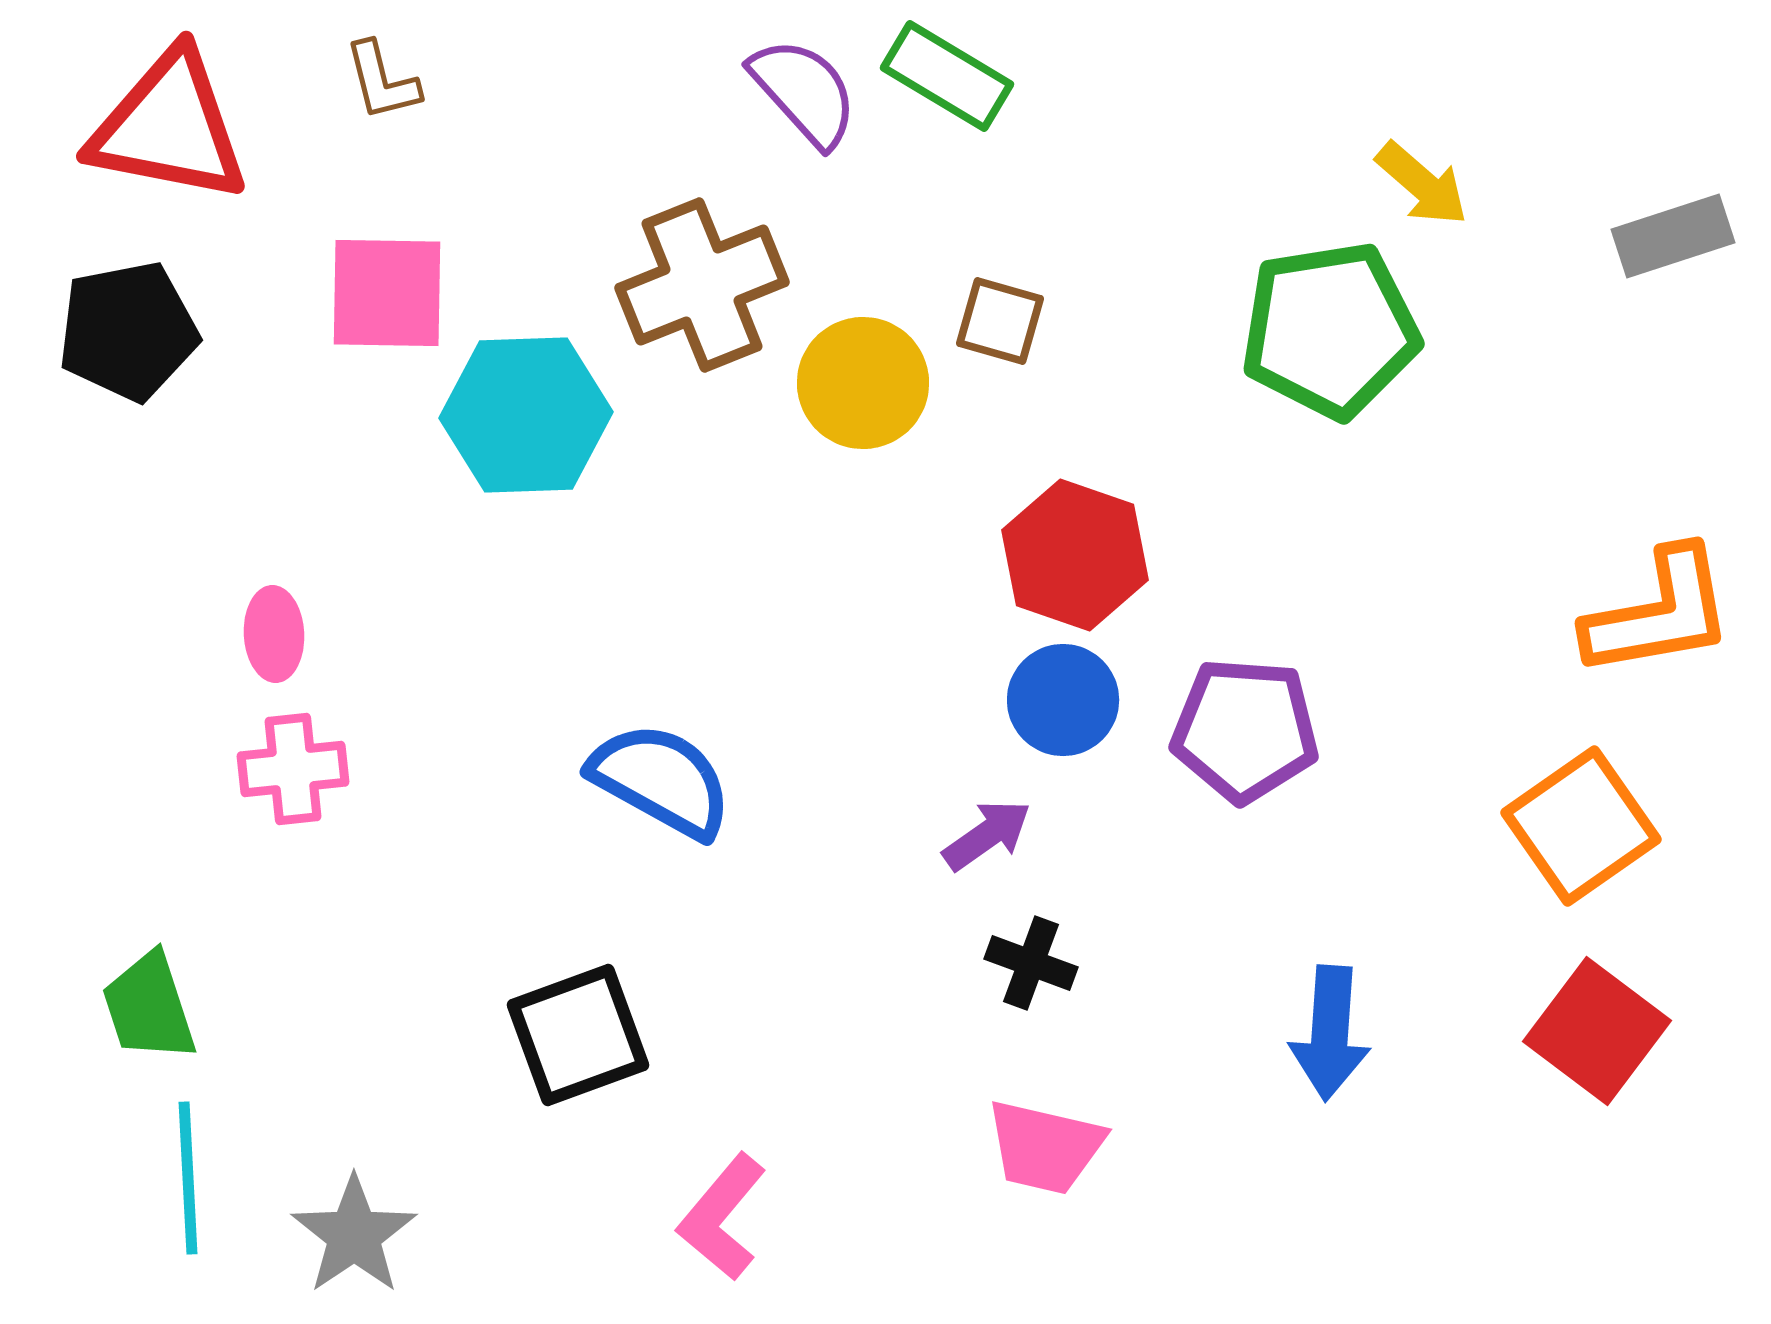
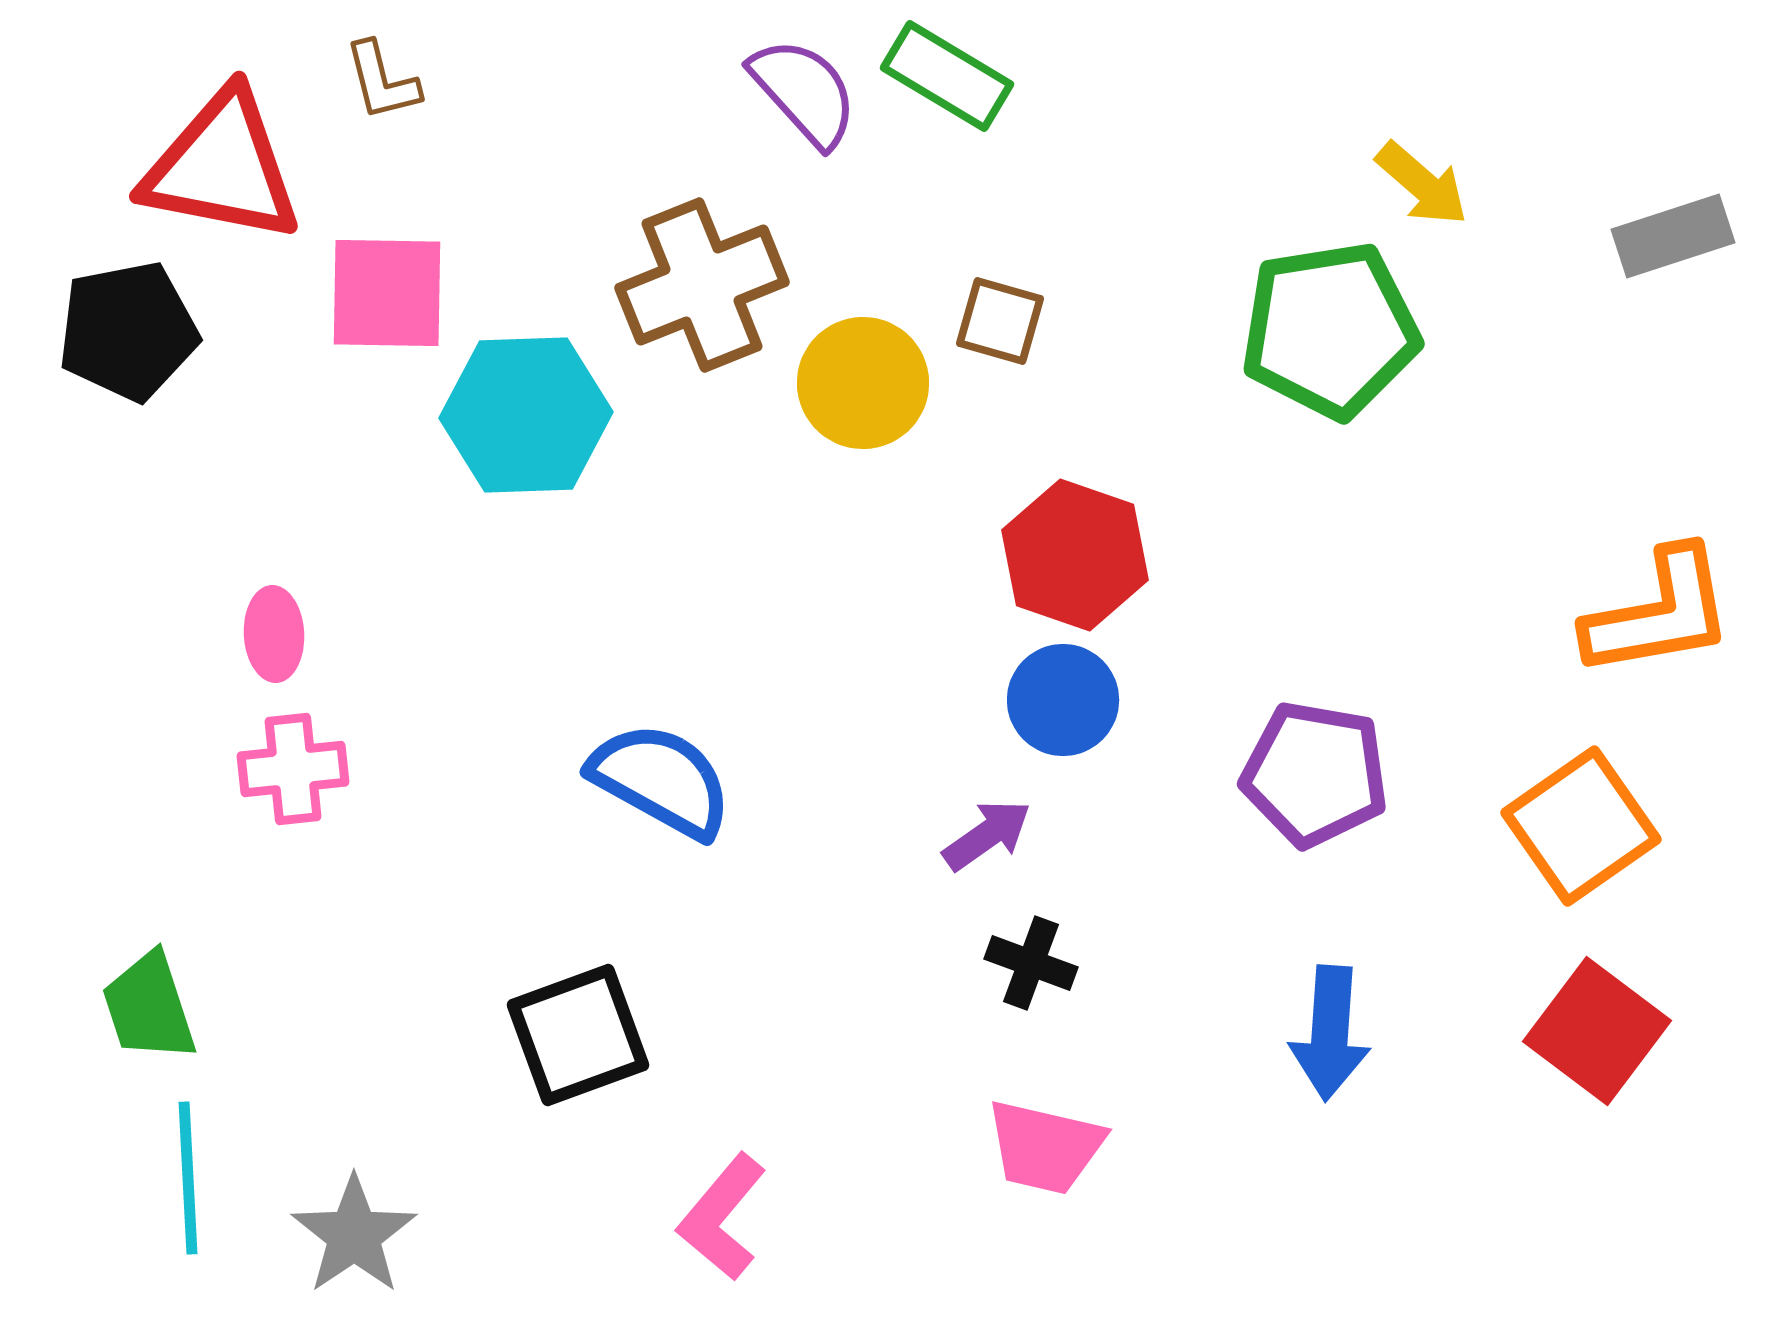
red triangle: moved 53 px right, 40 px down
purple pentagon: moved 70 px right, 44 px down; rotated 6 degrees clockwise
